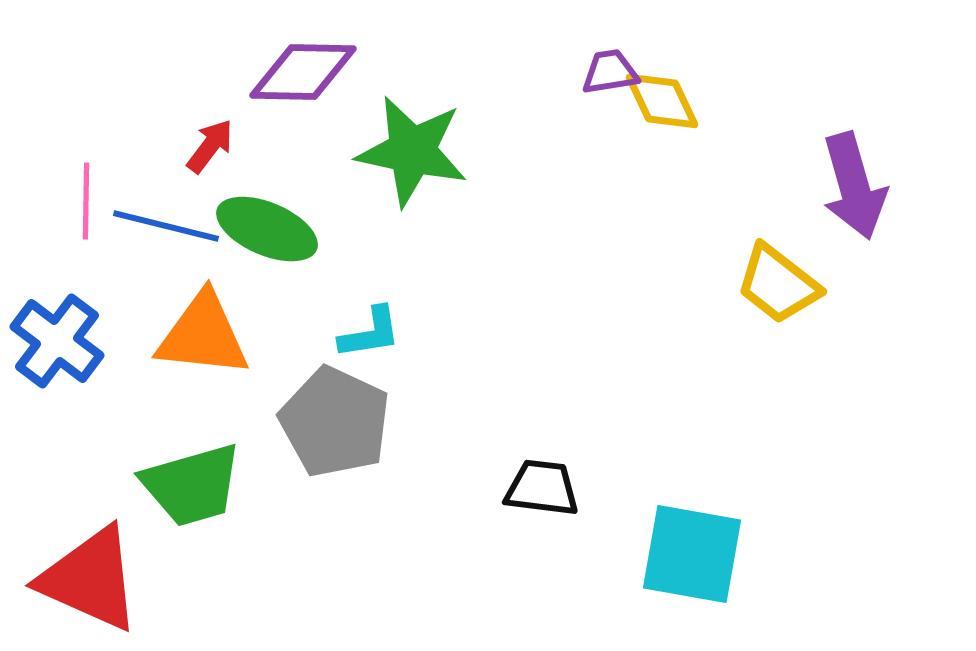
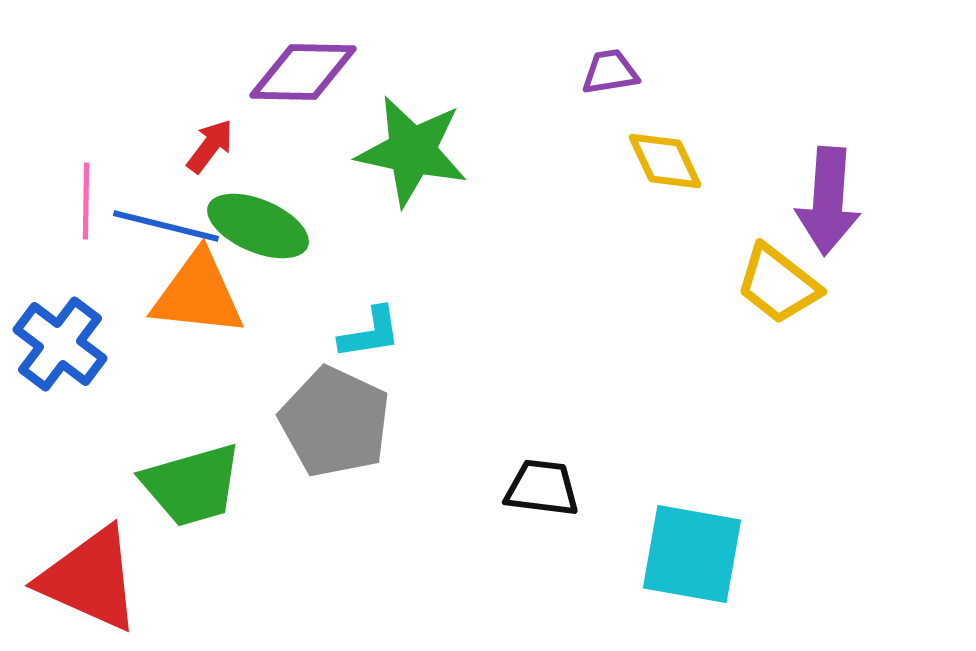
yellow diamond: moved 3 px right, 60 px down
purple arrow: moved 26 px left, 15 px down; rotated 20 degrees clockwise
green ellipse: moved 9 px left, 3 px up
orange triangle: moved 5 px left, 41 px up
blue cross: moved 3 px right, 3 px down
